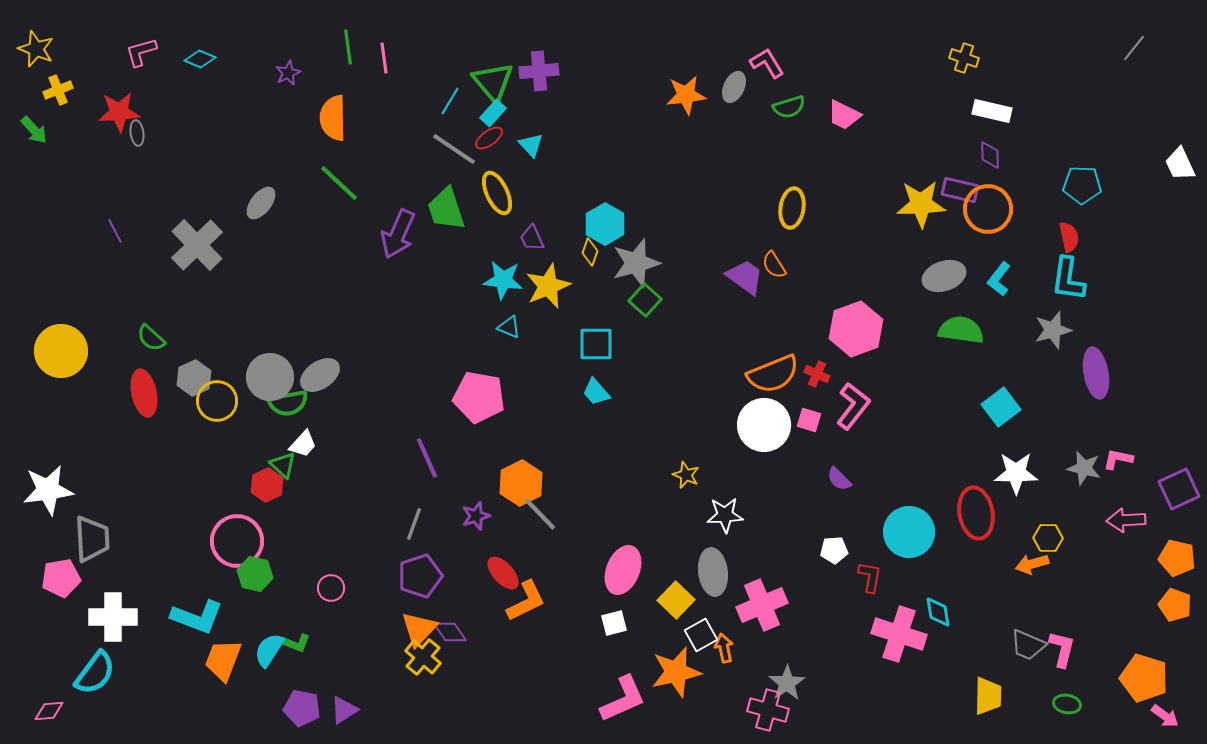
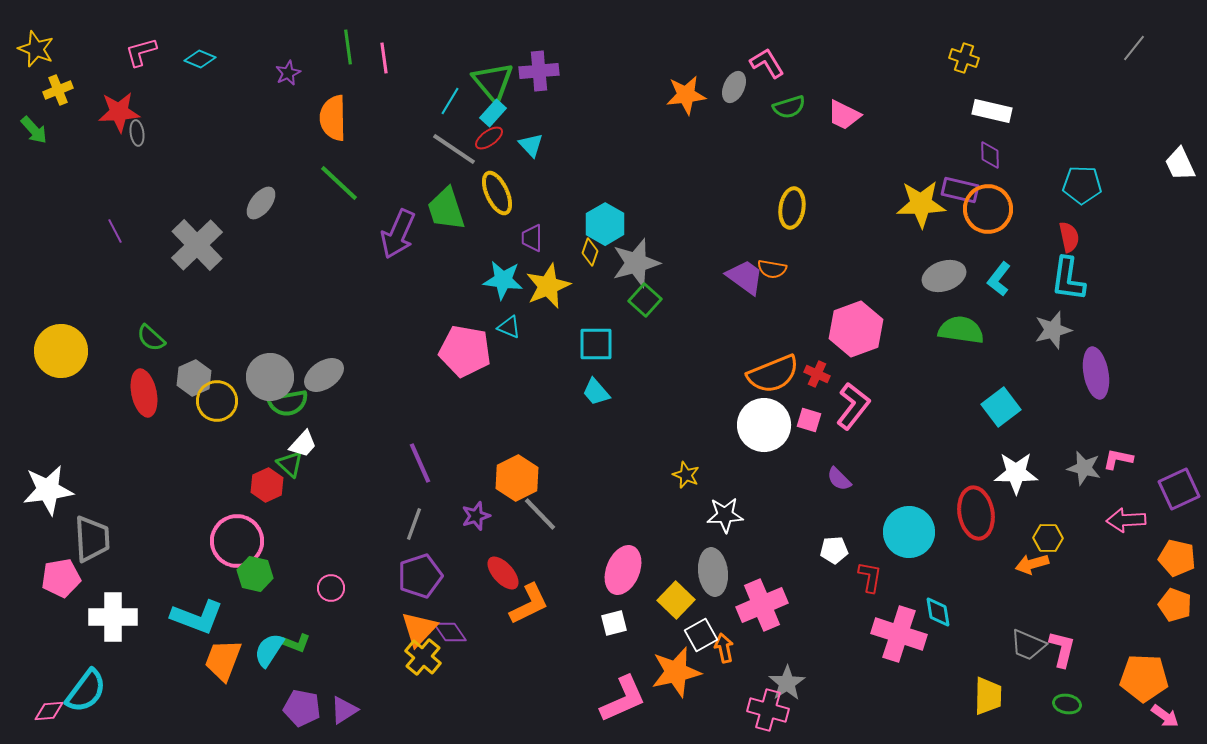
purple trapezoid at (532, 238): rotated 24 degrees clockwise
orange semicircle at (774, 265): moved 2 px left, 4 px down; rotated 48 degrees counterclockwise
gray ellipse at (320, 375): moved 4 px right
pink pentagon at (479, 397): moved 14 px left, 46 px up
purple line at (427, 458): moved 7 px left, 5 px down
green triangle at (283, 465): moved 7 px right, 1 px up
orange hexagon at (521, 483): moved 4 px left, 5 px up
orange L-shape at (526, 601): moved 3 px right, 3 px down
cyan semicircle at (95, 673): moved 9 px left, 18 px down
orange pentagon at (1144, 678): rotated 15 degrees counterclockwise
